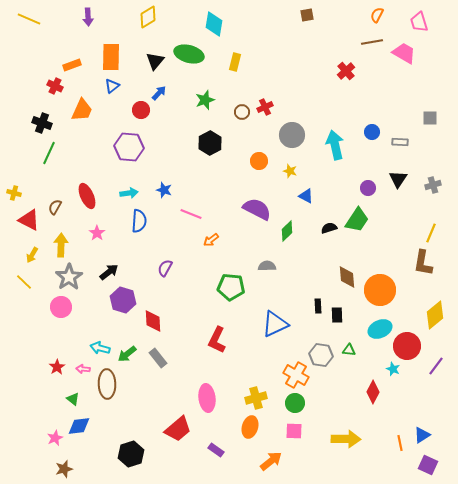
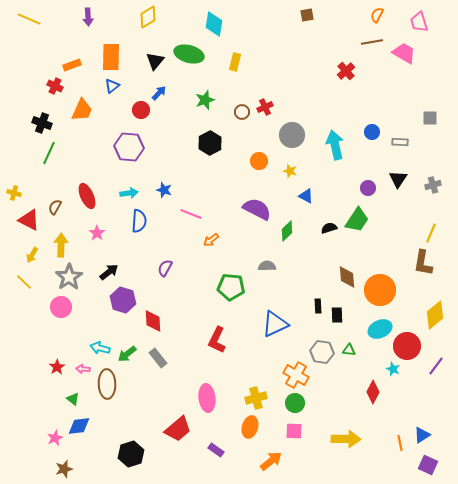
gray hexagon at (321, 355): moved 1 px right, 3 px up
